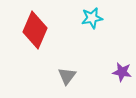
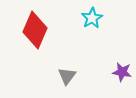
cyan star: rotated 20 degrees counterclockwise
